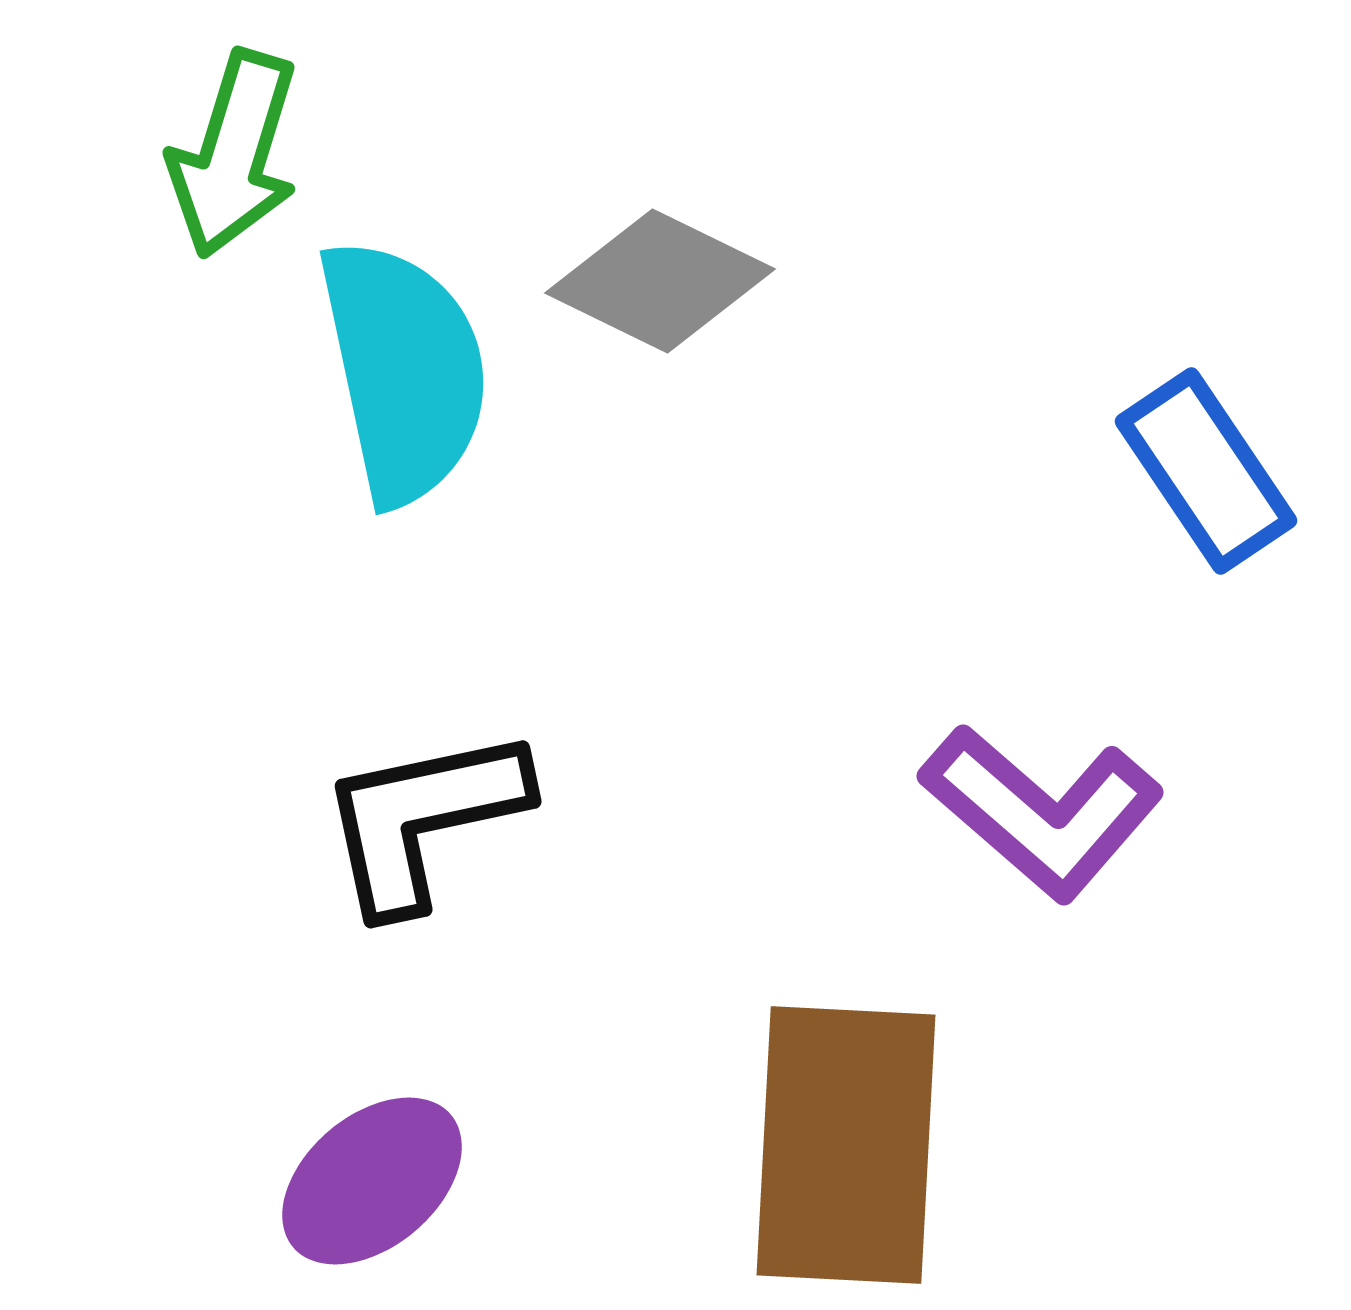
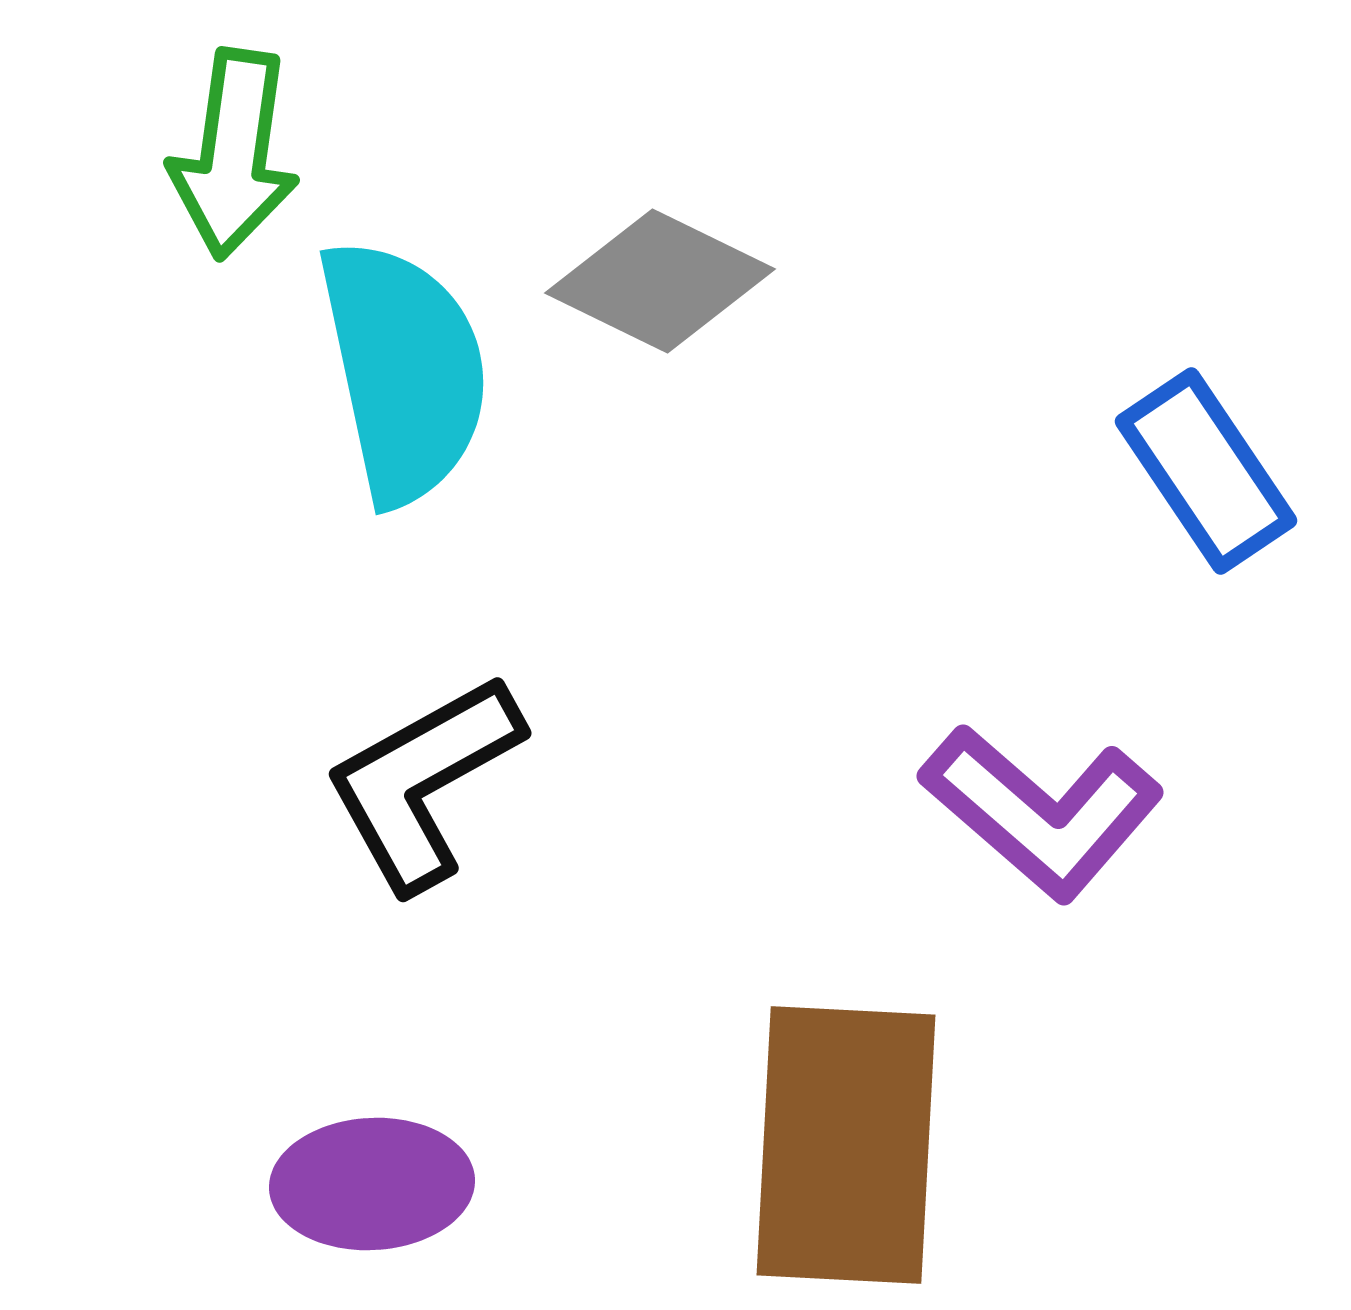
green arrow: rotated 9 degrees counterclockwise
black L-shape: moved 37 px up; rotated 17 degrees counterclockwise
purple ellipse: moved 3 px down; rotated 37 degrees clockwise
